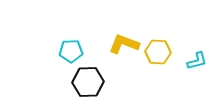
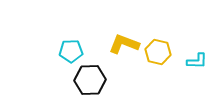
yellow hexagon: rotated 10 degrees clockwise
cyan L-shape: rotated 15 degrees clockwise
black hexagon: moved 2 px right, 2 px up
